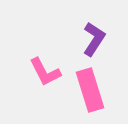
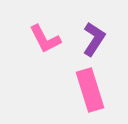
pink L-shape: moved 33 px up
